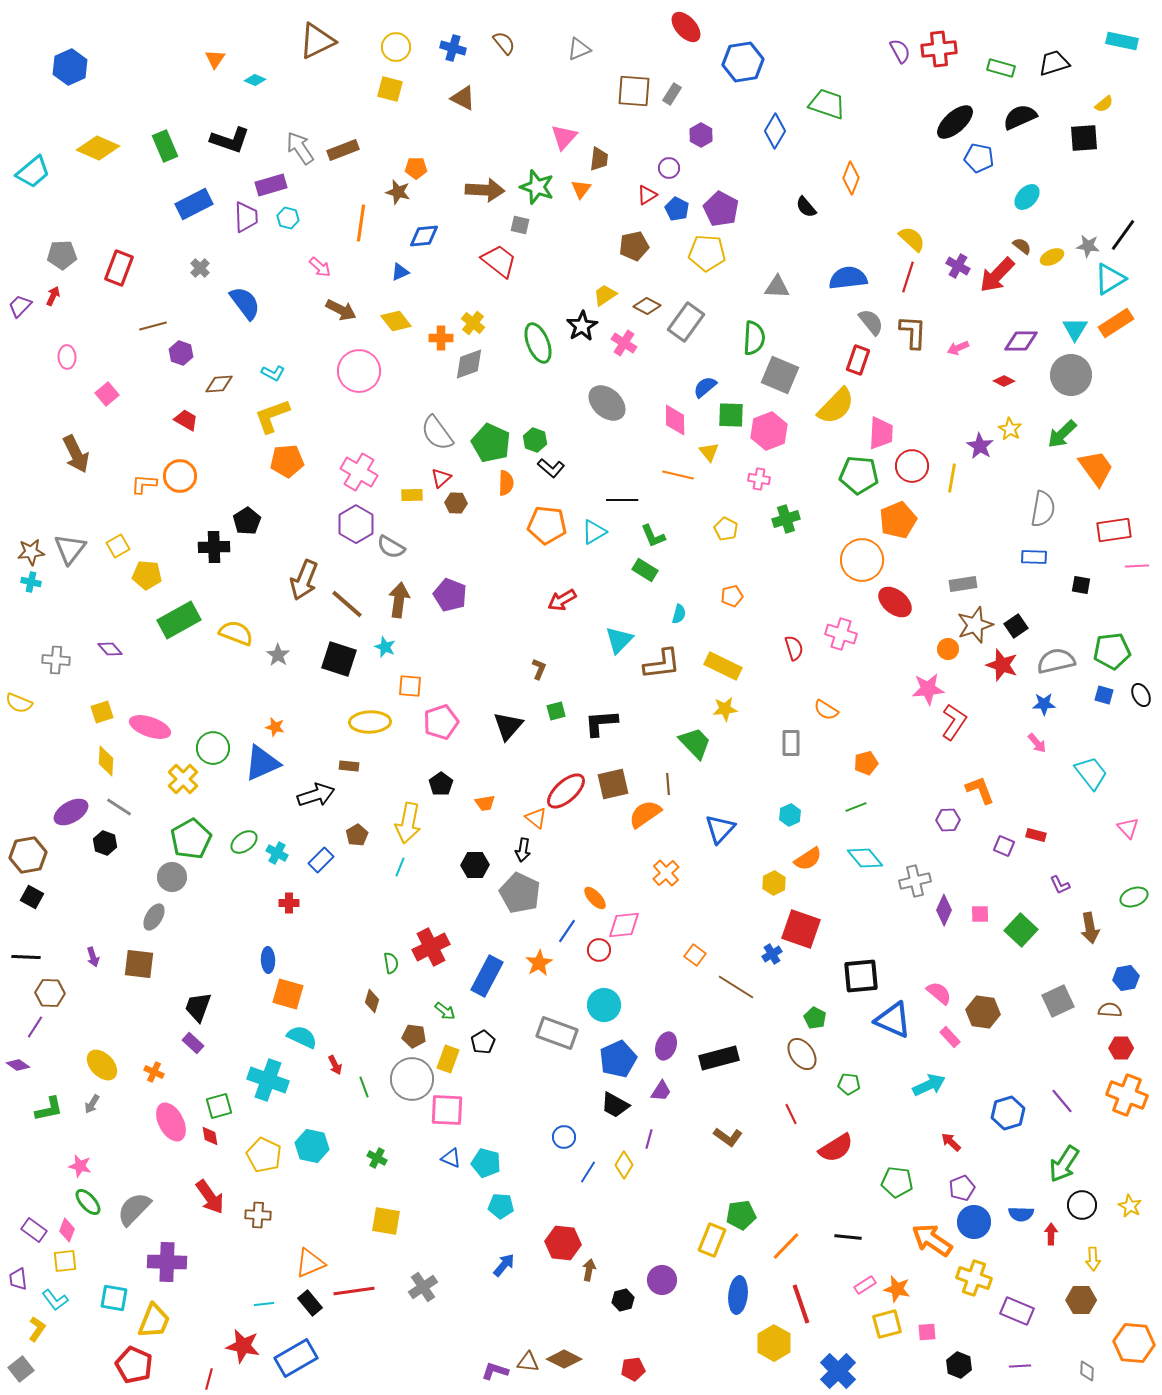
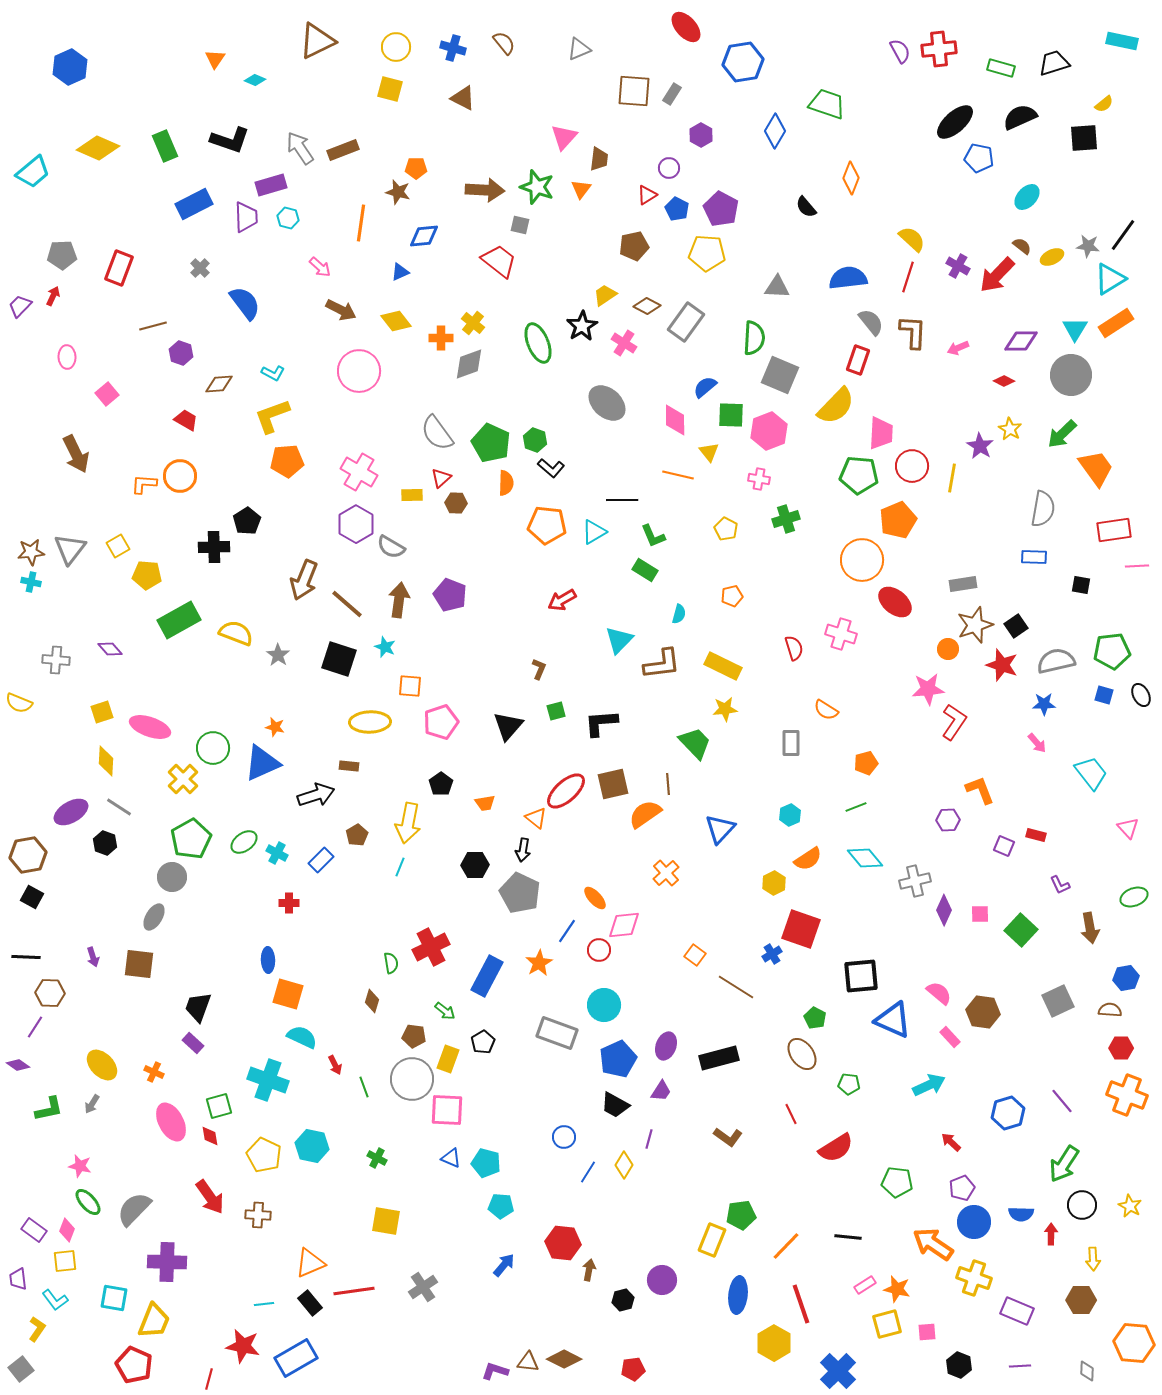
orange arrow at (932, 1240): moved 1 px right, 4 px down
